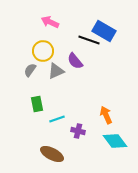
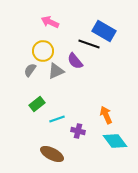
black line: moved 4 px down
green rectangle: rotated 63 degrees clockwise
